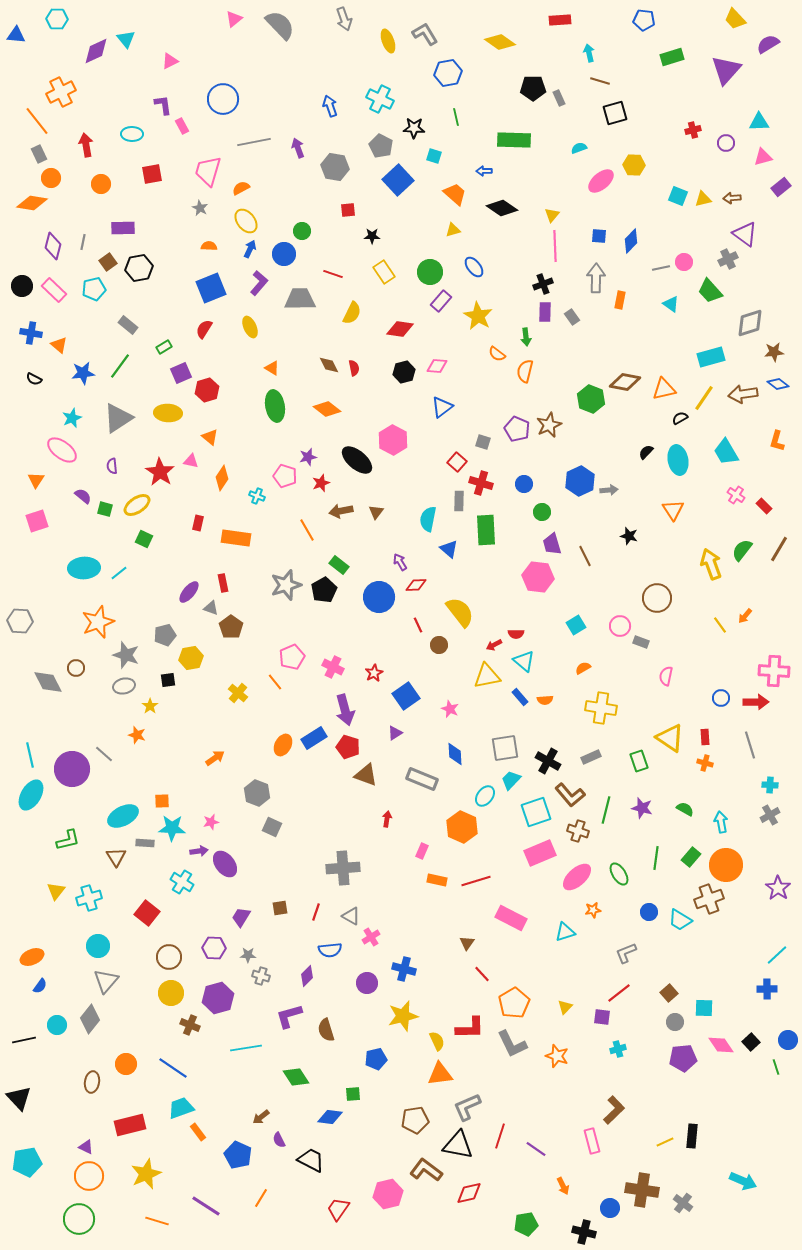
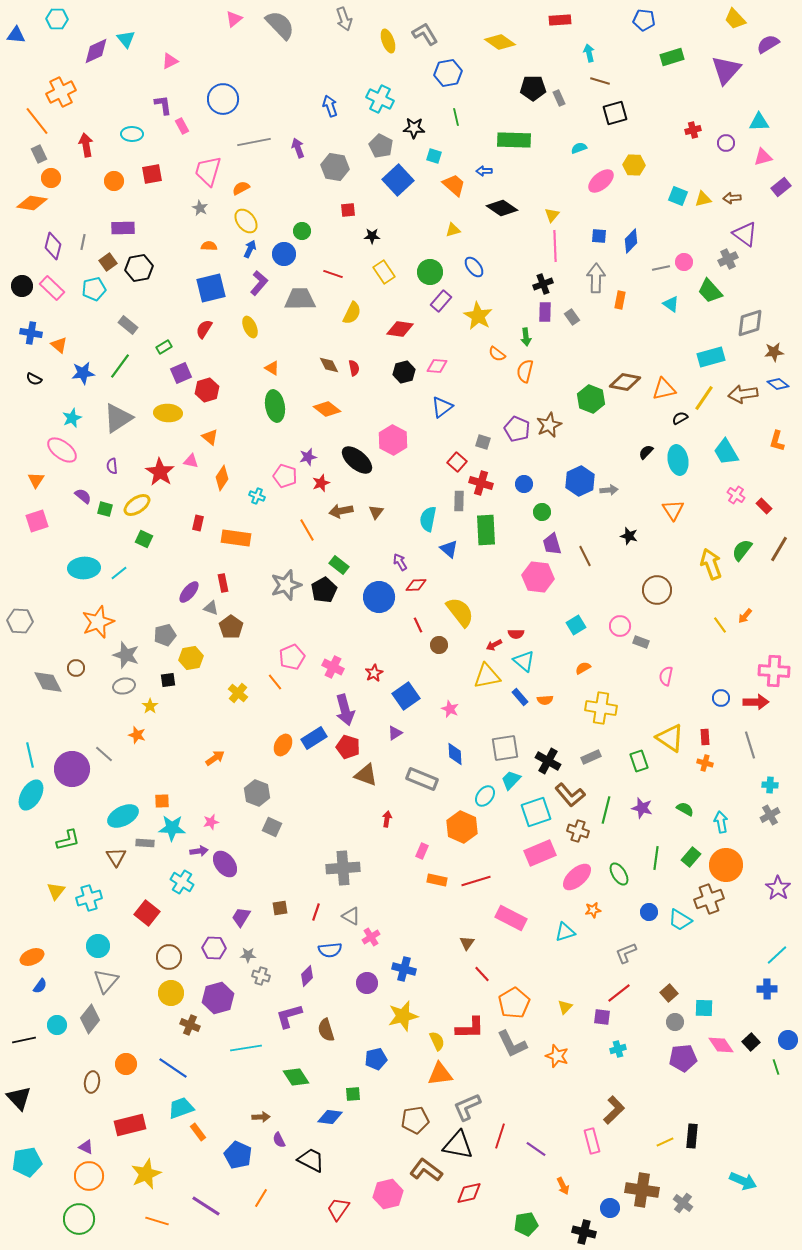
orange circle at (101, 184): moved 13 px right, 3 px up
orange trapezoid at (455, 194): moved 1 px left, 9 px up
blue square at (211, 288): rotated 8 degrees clockwise
pink rectangle at (54, 290): moved 2 px left, 2 px up
brown circle at (657, 598): moved 8 px up
brown arrow at (261, 1117): rotated 144 degrees counterclockwise
